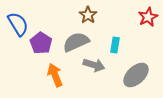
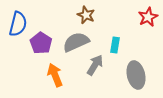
brown star: moved 2 px left; rotated 12 degrees counterclockwise
blue semicircle: rotated 45 degrees clockwise
gray arrow: moved 1 px right; rotated 75 degrees counterclockwise
gray ellipse: rotated 60 degrees counterclockwise
